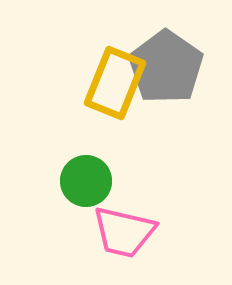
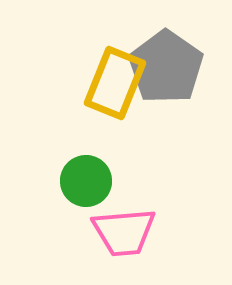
pink trapezoid: rotated 18 degrees counterclockwise
